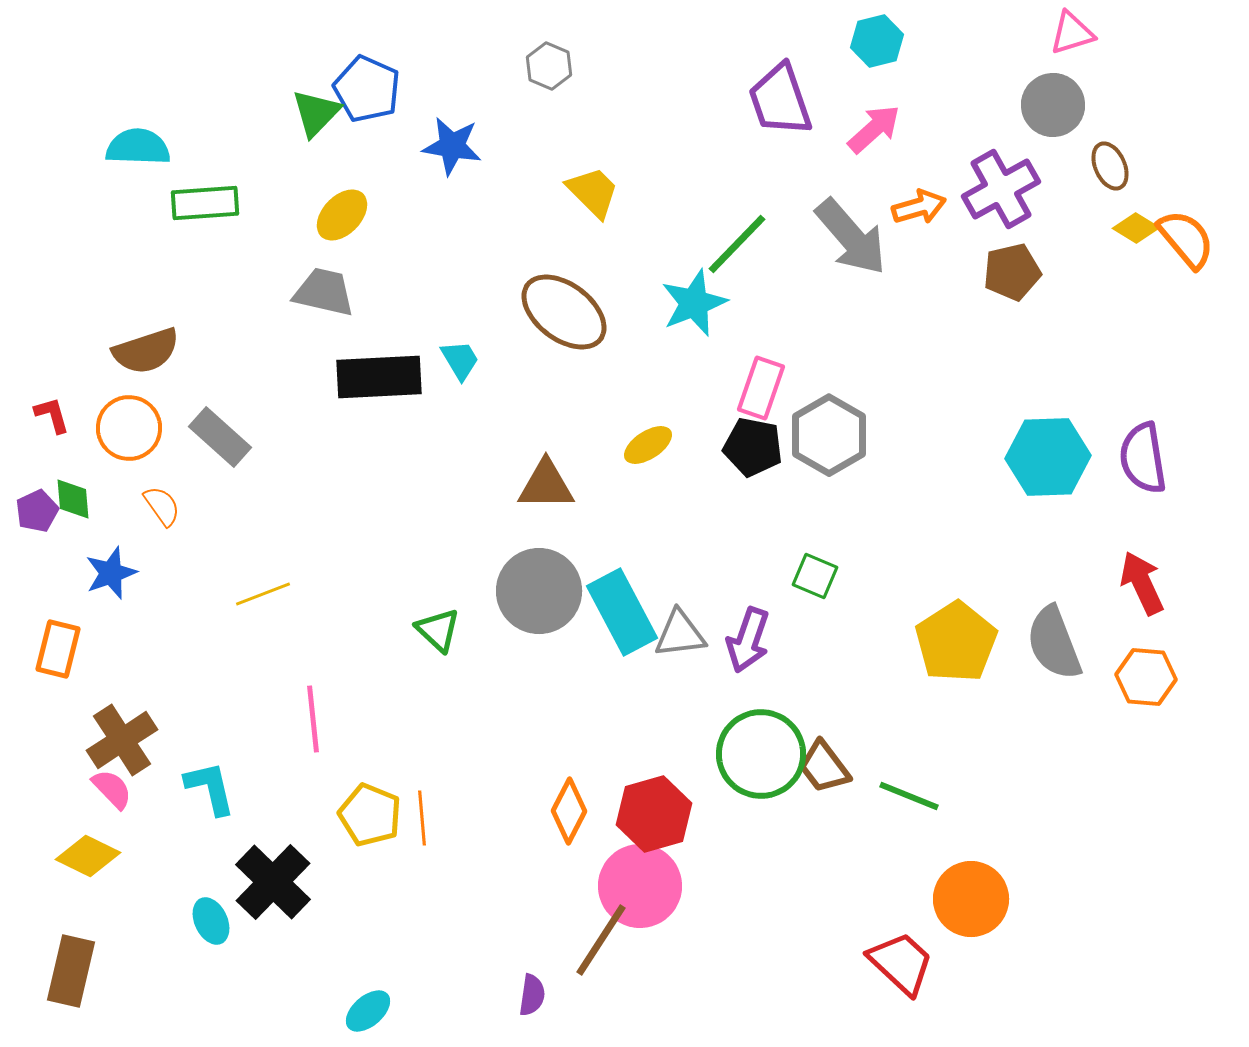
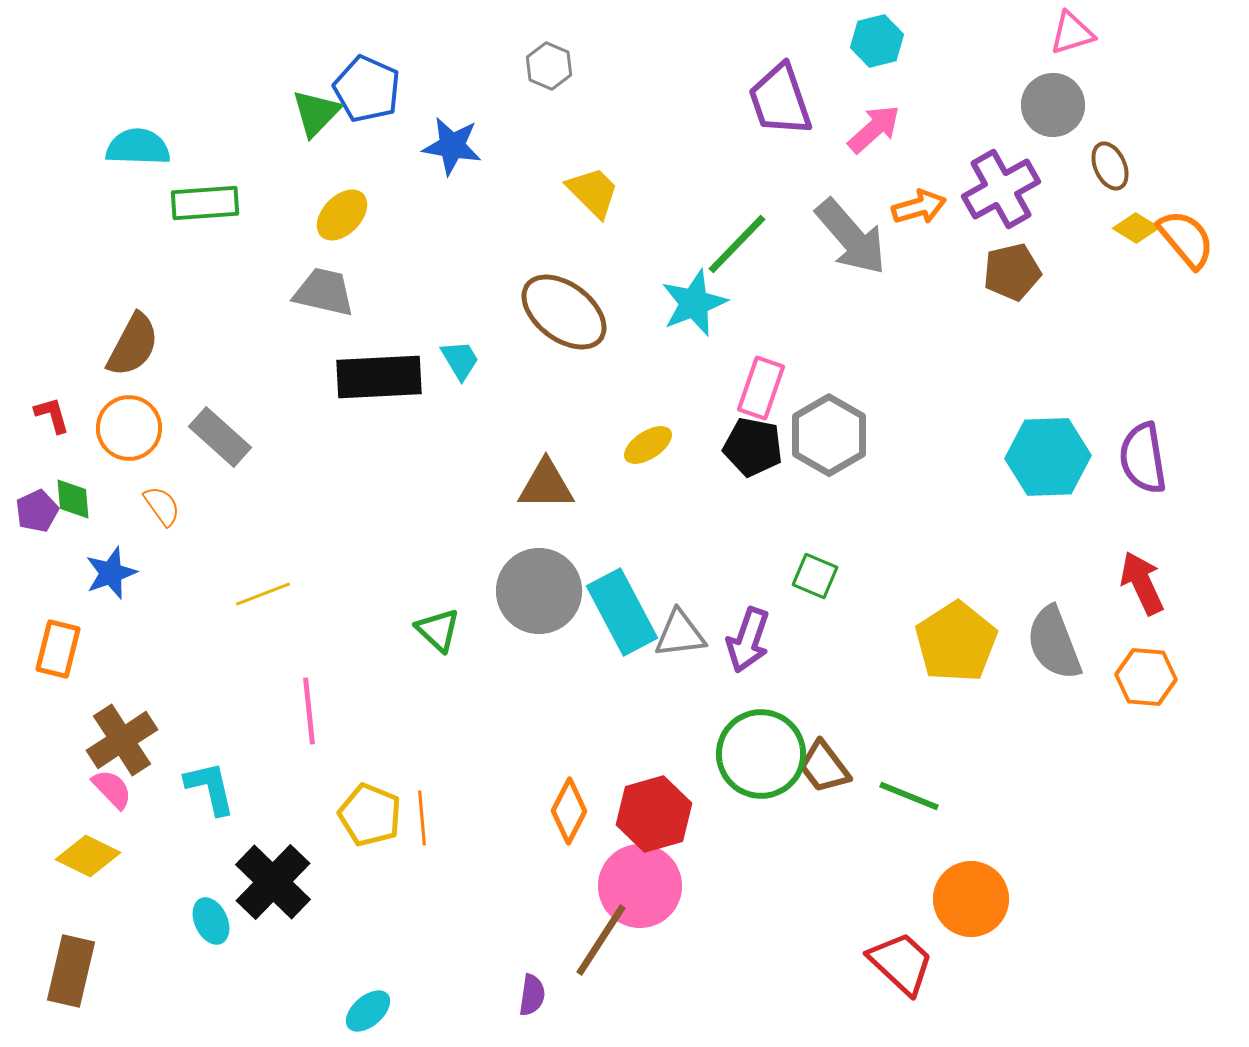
brown semicircle at (146, 351): moved 13 px left, 6 px up; rotated 44 degrees counterclockwise
pink line at (313, 719): moved 4 px left, 8 px up
